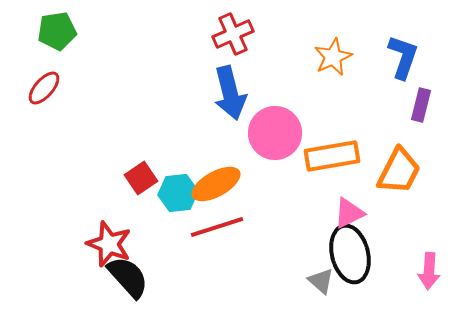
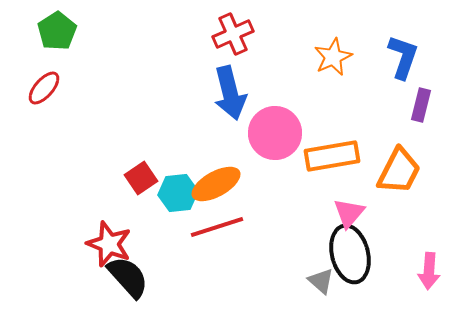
green pentagon: rotated 24 degrees counterclockwise
pink triangle: rotated 24 degrees counterclockwise
